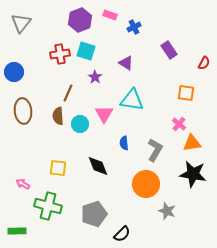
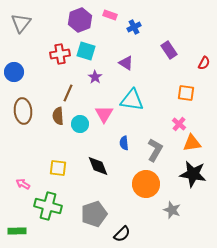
gray star: moved 5 px right, 1 px up
